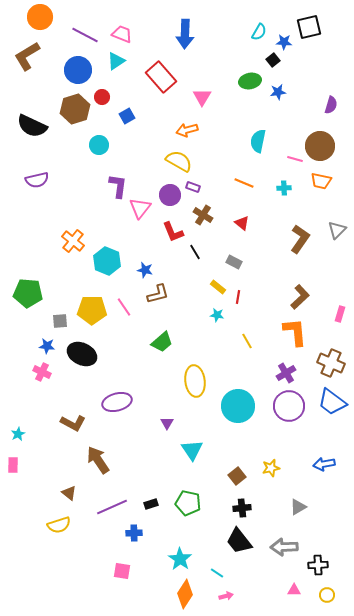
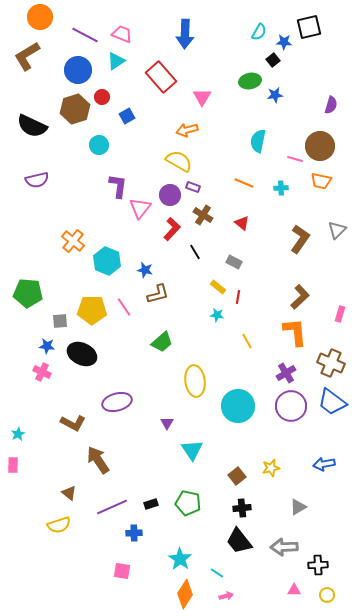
blue star at (278, 92): moved 3 px left, 3 px down
cyan cross at (284, 188): moved 3 px left
red L-shape at (173, 232): moved 1 px left, 3 px up; rotated 115 degrees counterclockwise
purple circle at (289, 406): moved 2 px right
